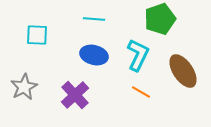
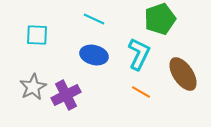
cyan line: rotated 20 degrees clockwise
cyan L-shape: moved 1 px right, 1 px up
brown ellipse: moved 3 px down
gray star: moved 9 px right
purple cross: moved 9 px left; rotated 16 degrees clockwise
